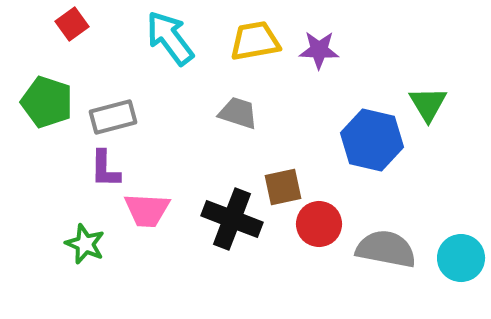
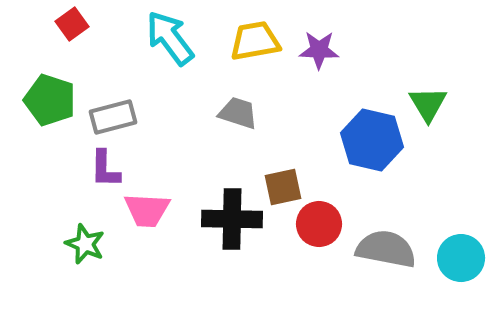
green pentagon: moved 3 px right, 2 px up
black cross: rotated 20 degrees counterclockwise
